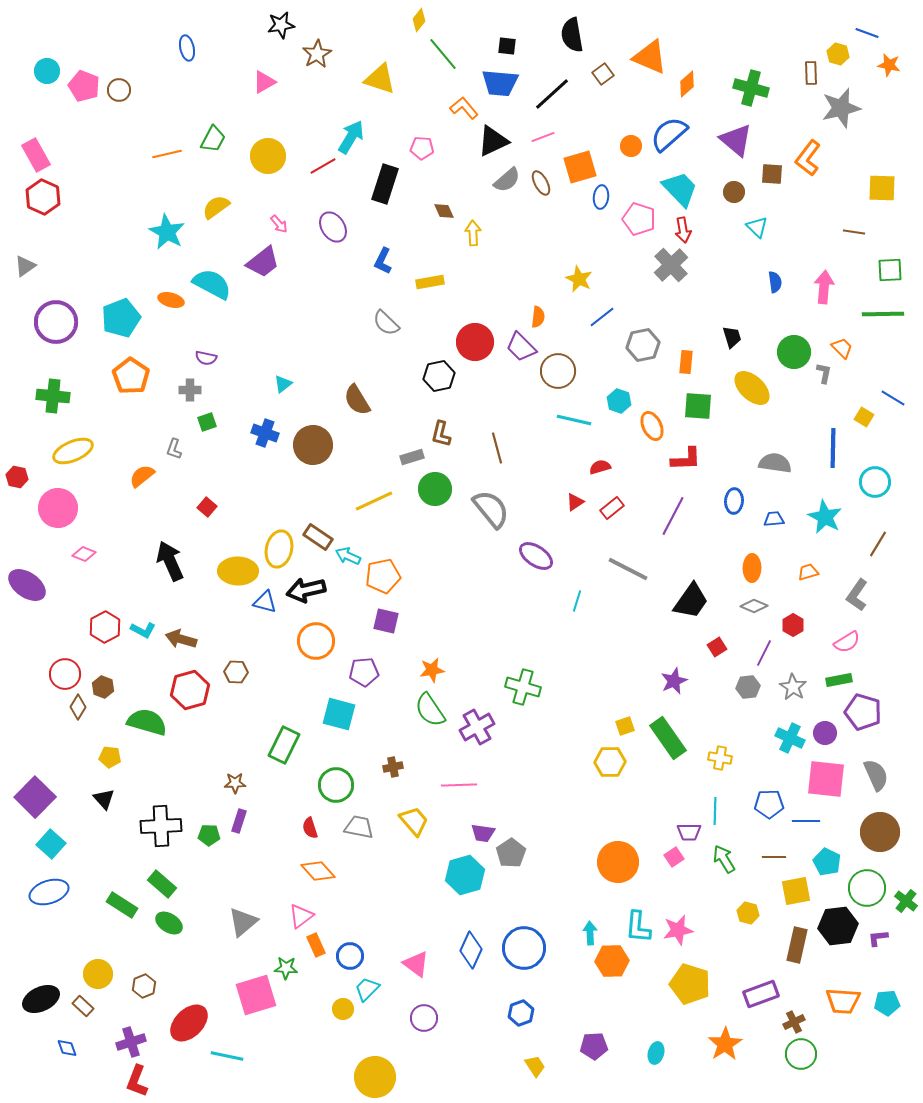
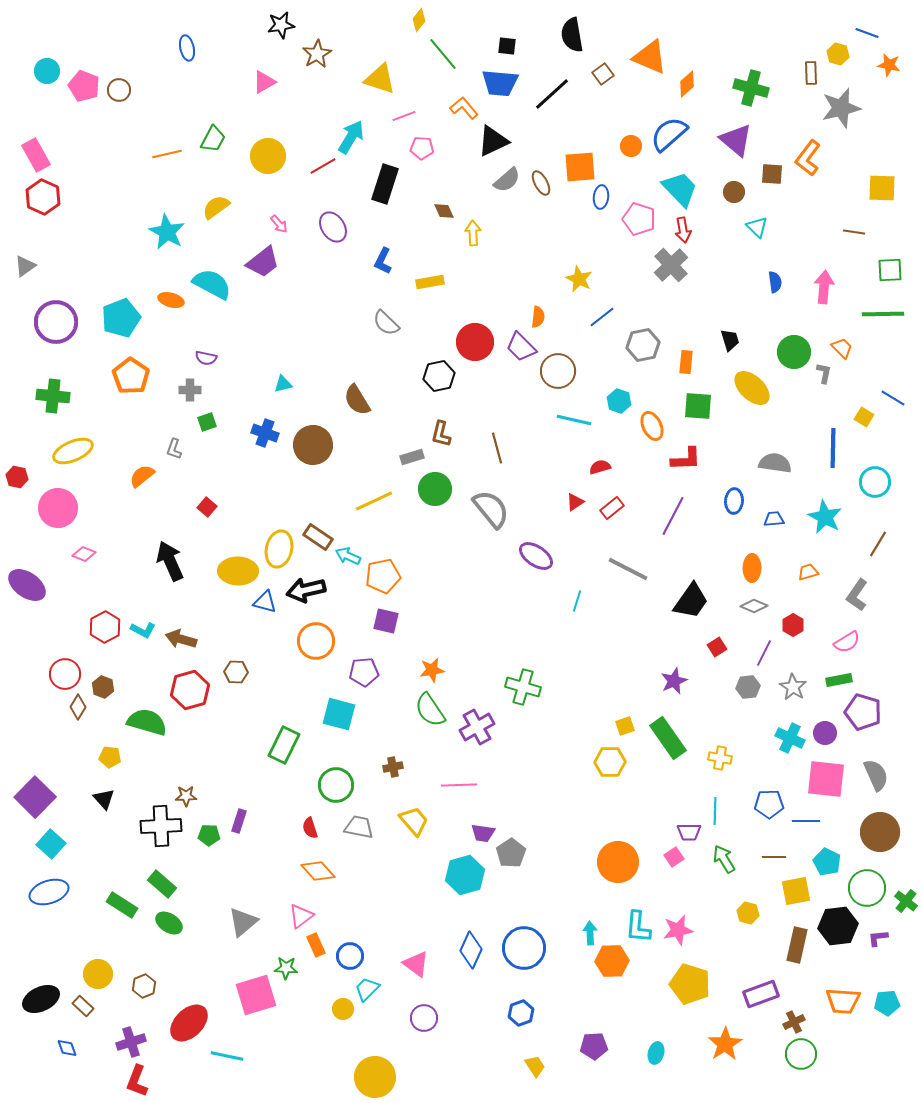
pink line at (543, 137): moved 139 px left, 21 px up
orange square at (580, 167): rotated 12 degrees clockwise
black trapezoid at (732, 337): moved 2 px left, 3 px down
cyan triangle at (283, 384): rotated 24 degrees clockwise
brown star at (235, 783): moved 49 px left, 13 px down
